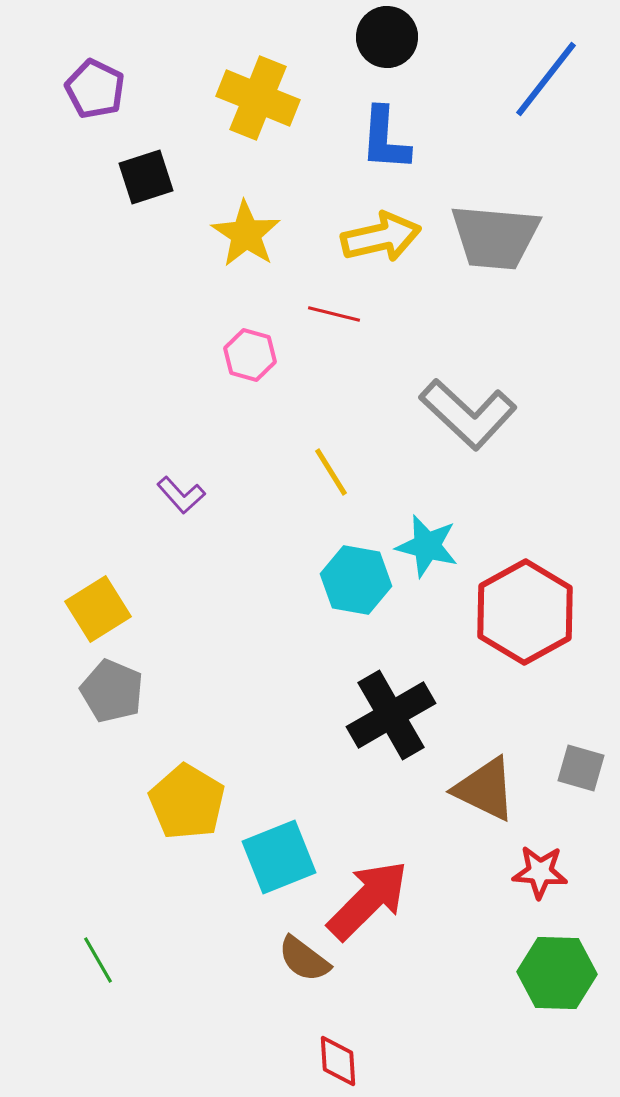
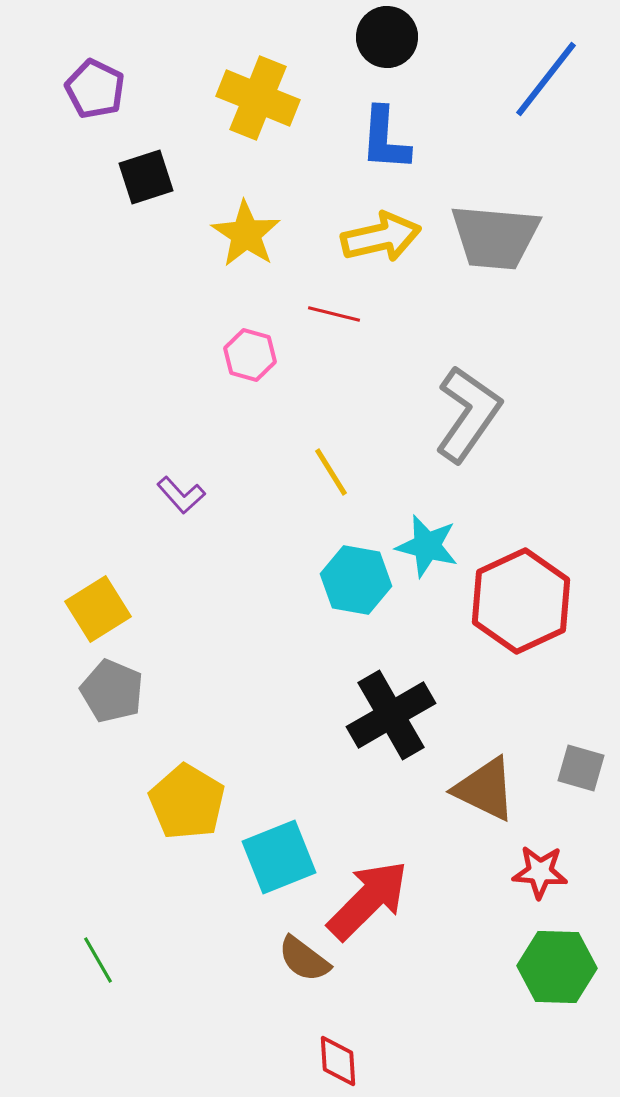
gray L-shape: rotated 98 degrees counterclockwise
red hexagon: moved 4 px left, 11 px up; rotated 4 degrees clockwise
green hexagon: moved 6 px up
